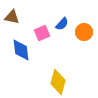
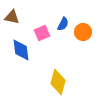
blue semicircle: moved 1 px right; rotated 16 degrees counterclockwise
orange circle: moved 1 px left
